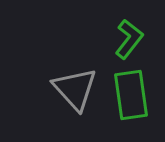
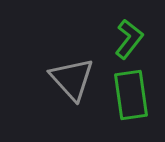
gray triangle: moved 3 px left, 10 px up
